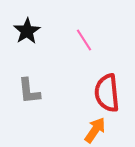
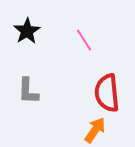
gray L-shape: moved 1 px left; rotated 8 degrees clockwise
